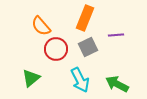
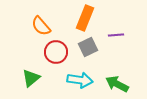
red circle: moved 3 px down
cyan arrow: rotated 55 degrees counterclockwise
